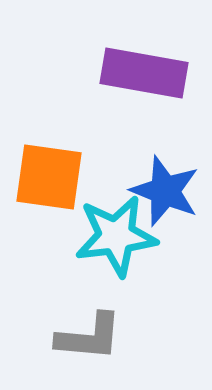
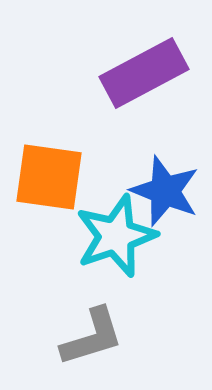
purple rectangle: rotated 38 degrees counterclockwise
cyan star: rotated 12 degrees counterclockwise
gray L-shape: moved 3 px right; rotated 22 degrees counterclockwise
